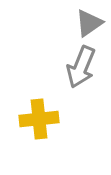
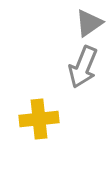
gray arrow: moved 2 px right
